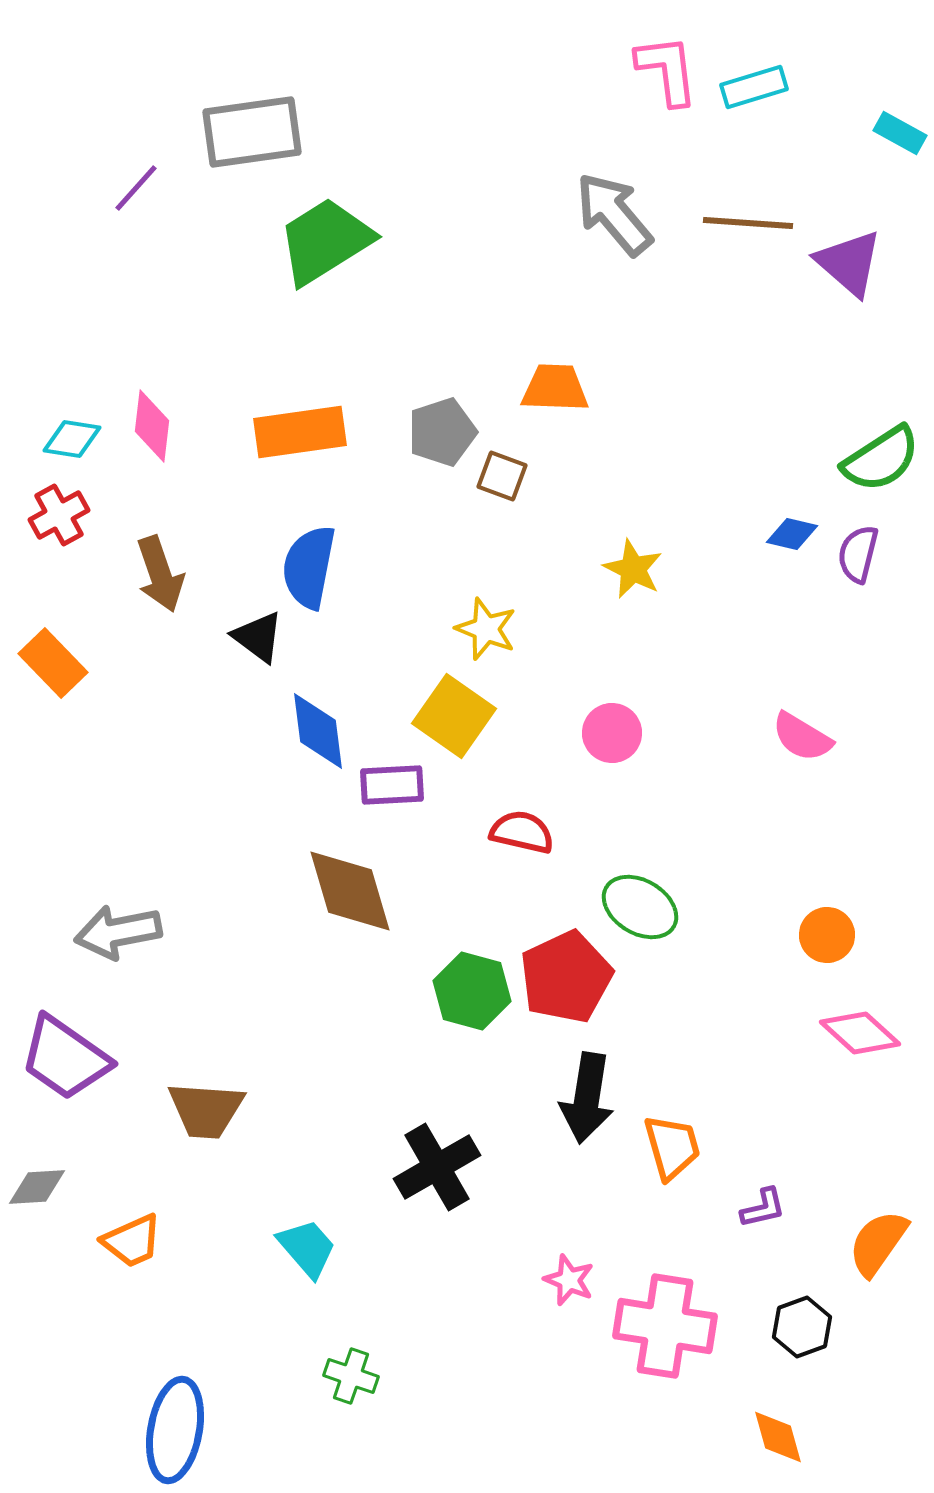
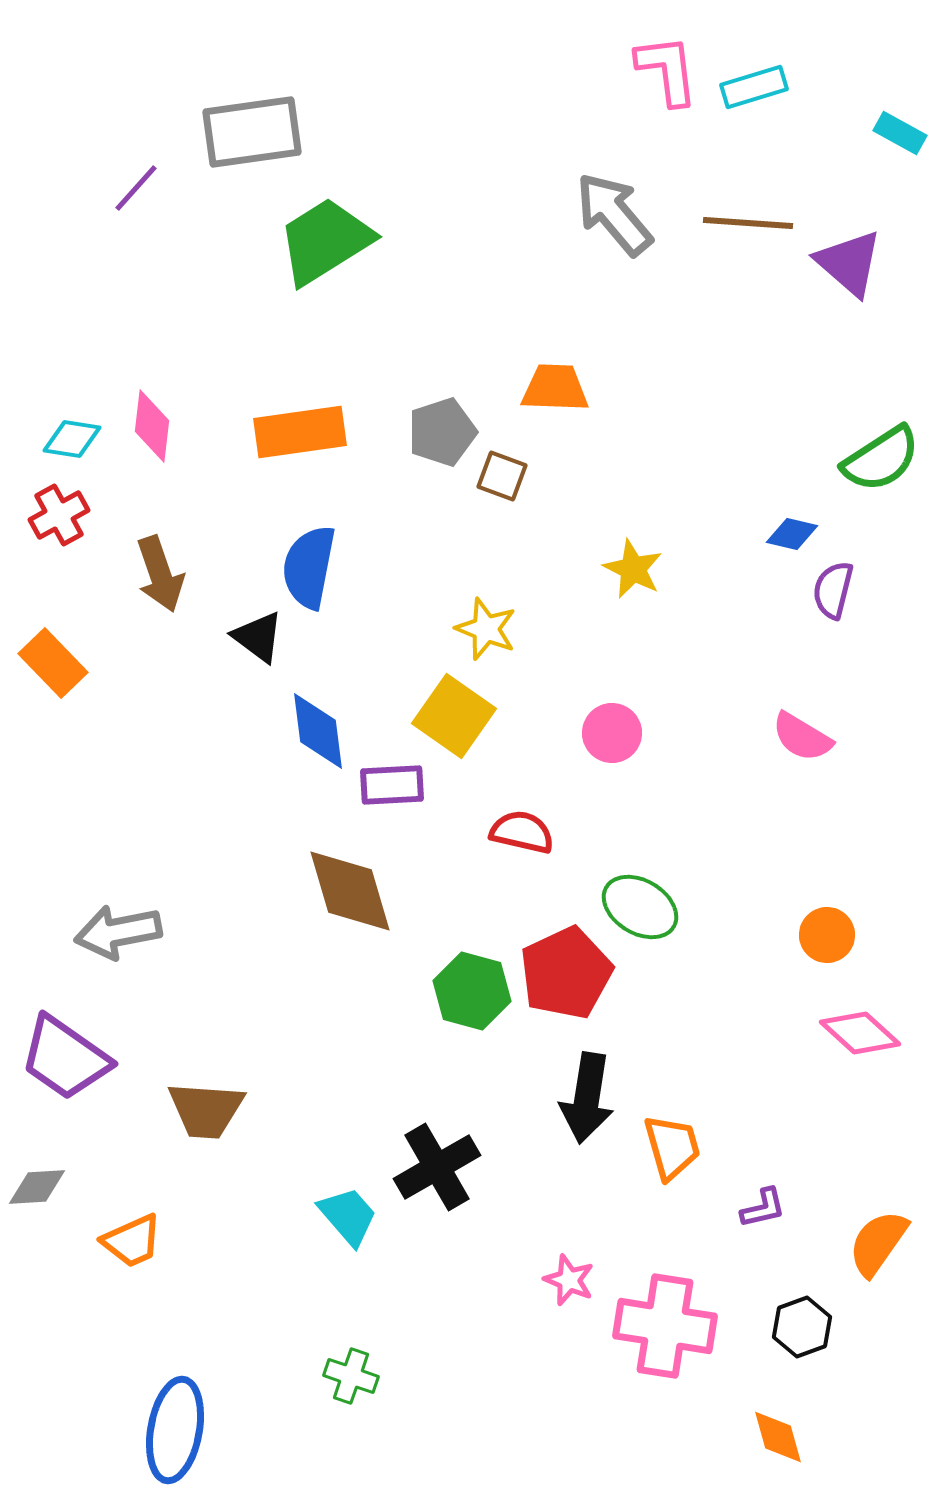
purple semicircle at (858, 554): moved 25 px left, 36 px down
red pentagon at (566, 977): moved 4 px up
cyan trapezoid at (307, 1248): moved 41 px right, 32 px up
